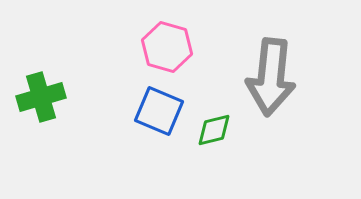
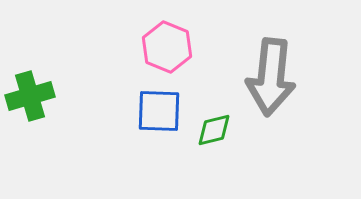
pink hexagon: rotated 6 degrees clockwise
green cross: moved 11 px left, 1 px up
blue square: rotated 21 degrees counterclockwise
